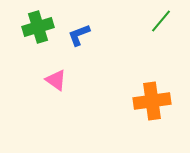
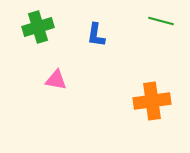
green line: rotated 65 degrees clockwise
blue L-shape: moved 17 px right; rotated 60 degrees counterclockwise
pink triangle: rotated 25 degrees counterclockwise
